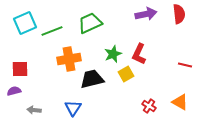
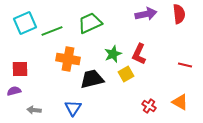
orange cross: moved 1 px left; rotated 20 degrees clockwise
